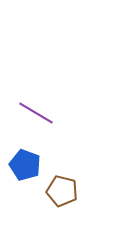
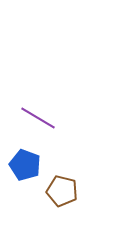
purple line: moved 2 px right, 5 px down
